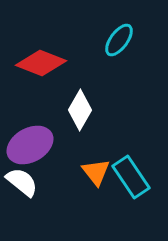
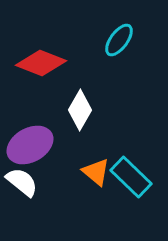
orange triangle: rotated 12 degrees counterclockwise
cyan rectangle: rotated 12 degrees counterclockwise
